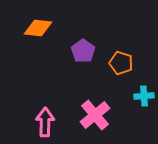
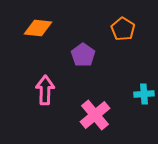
purple pentagon: moved 4 px down
orange pentagon: moved 2 px right, 34 px up; rotated 15 degrees clockwise
cyan cross: moved 2 px up
pink arrow: moved 32 px up
